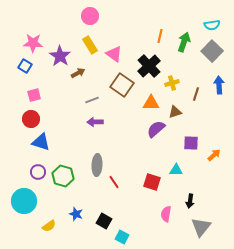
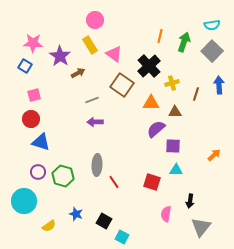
pink circle: moved 5 px right, 4 px down
brown triangle: rotated 16 degrees clockwise
purple square: moved 18 px left, 3 px down
